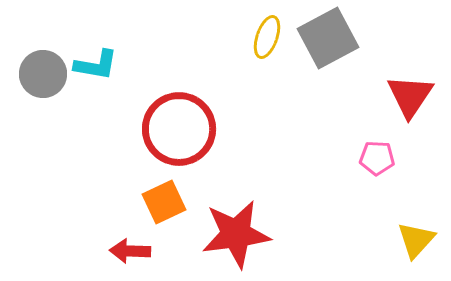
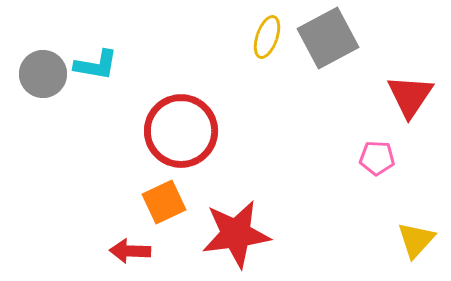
red circle: moved 2 px right, 2 px down
